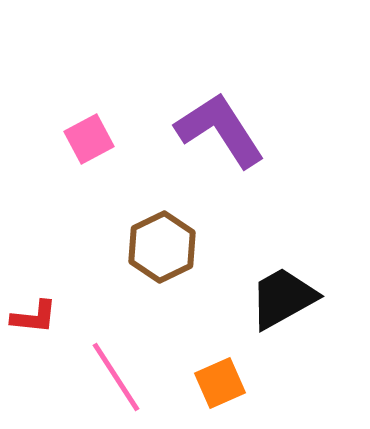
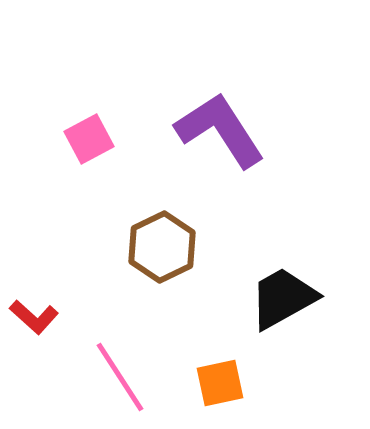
red L-shape: rotated 36 degrees clockwise
pink line: moved 4 px right
orange square: rotated 12 degrees clockwise
